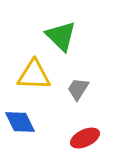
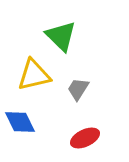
yellow triangle: rotated 15 degrees counterclockwise
